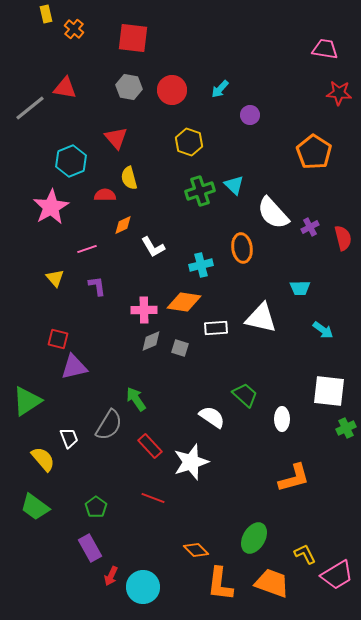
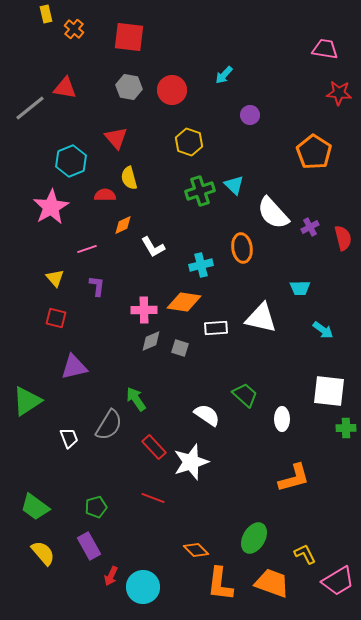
red square at (133, 38): moved 4 px left, 1 px up
cyan arrow at (220, 89): moved 4 px right, 14 px up
purple L-shape at (97, 286): rotated 15 degrees clockwise
red square at (58, 339): moved 2 px left, 21 px up
white semicircle at (212, 417): moved 5 px left, 2 px up
green cross at (346, 428): rotated 24 degrees clockwise
red rectangle at (150, 446): moved 4 px right, 1 px down
yellow semicircle at (43, 459): moved 94 px down
green pentagon at (96, 507): rotated 20 degrees clockwise
purple rectangle at (90, 548): moved 1 px left, 2 px up
pink trapezoid at (337, 575): moved 1 px right, 6 px down
